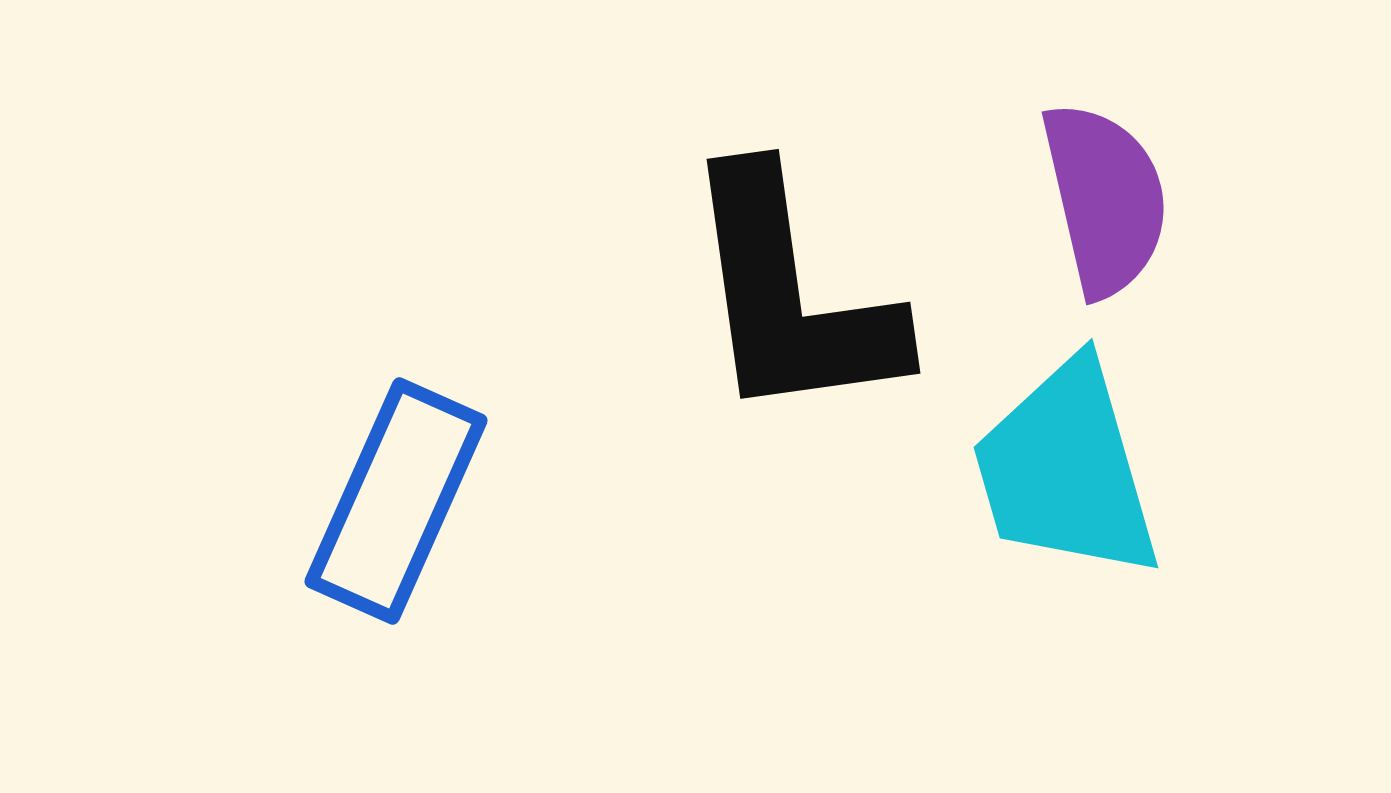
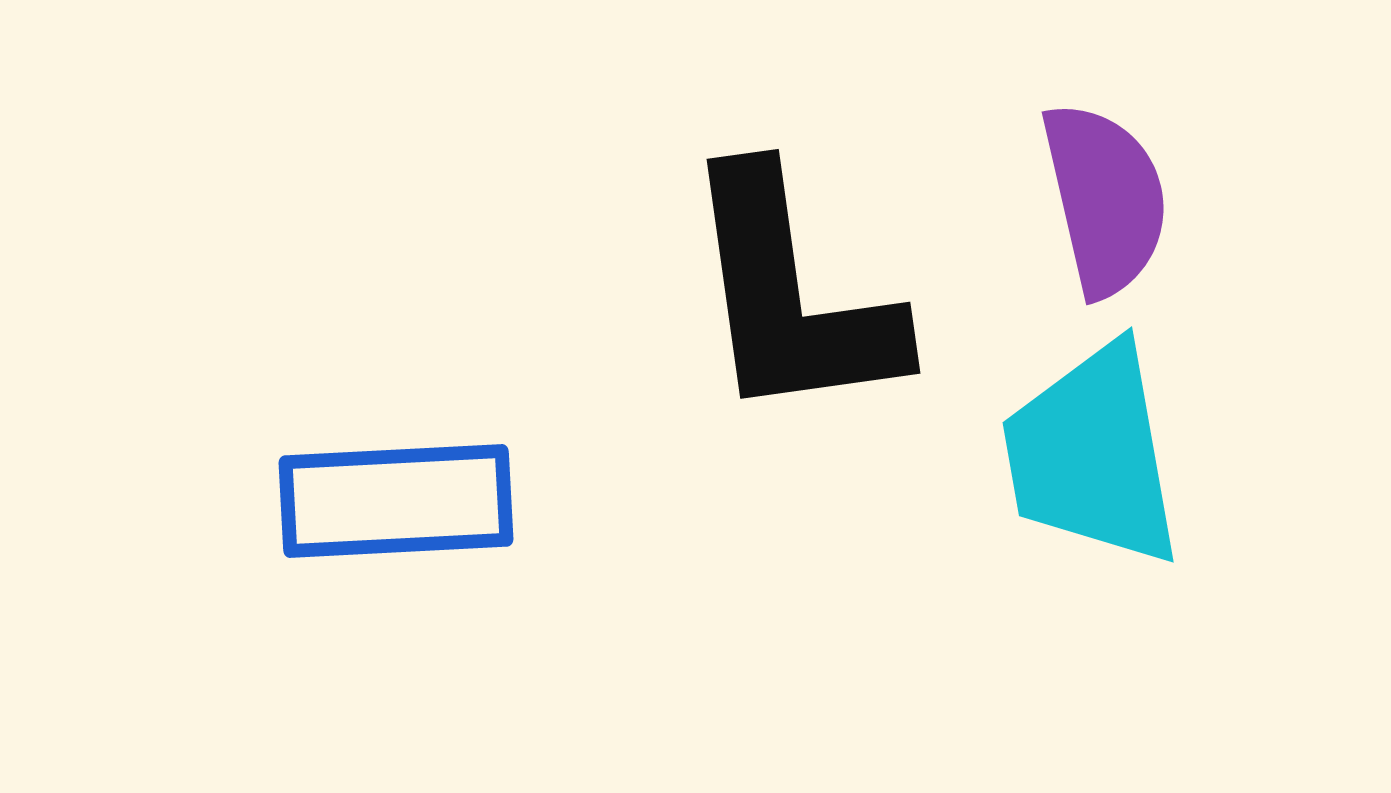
cyan trapezoid: moved 26 px right, 15 px up; rotated 6 degrees clockwise
blue rectangle: rotated 63 degrees clockwise
